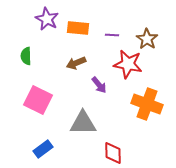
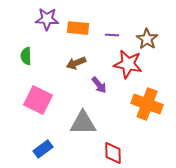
purple star: rotated 25 degrees counterclockwise
